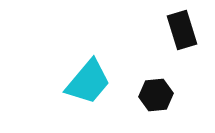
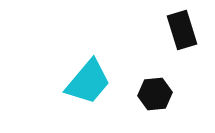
black hexagon: moved 1 px left, 1 px up
